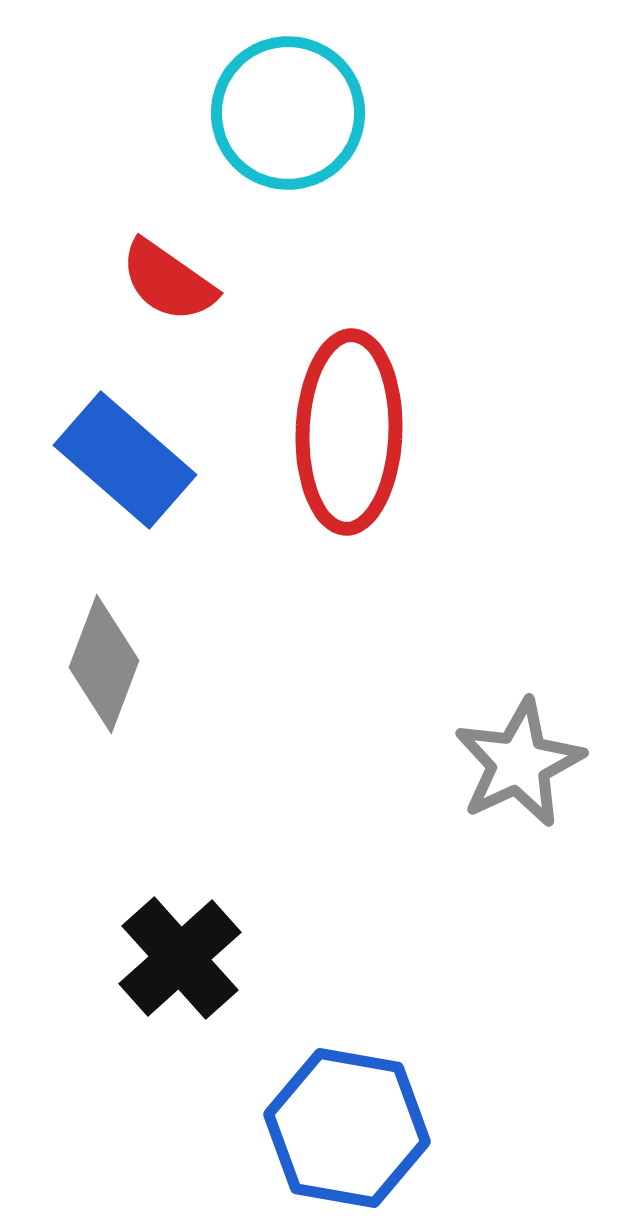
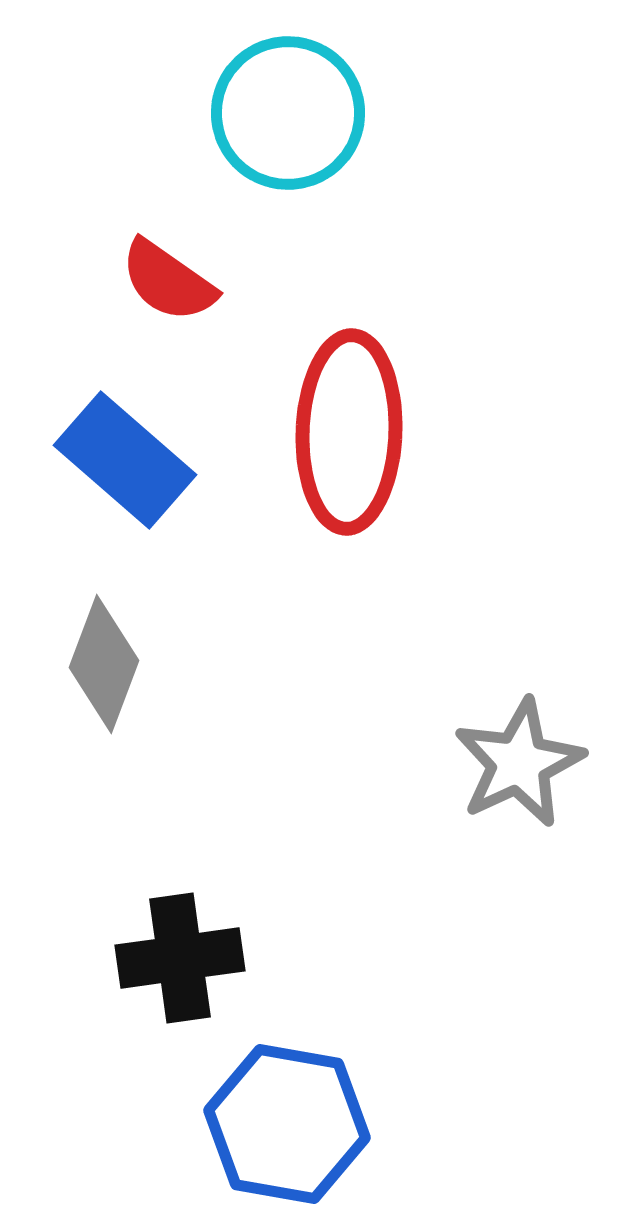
black cross: rotated 34 degrees clockwise
blue hexagon: moved 60 px left, 4 px up
